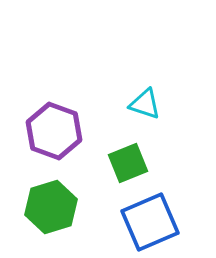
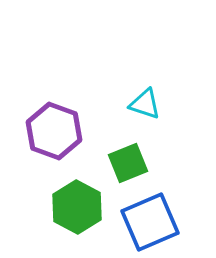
green hexagon: moved 26 px right; rotated 15 degrees counterclockwise
